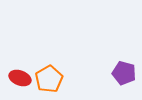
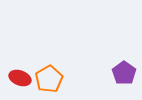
purple pentagon: rotated 20 degrees clockwise
